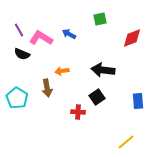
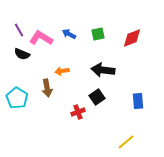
green square: moved 2 px left, 15 px down
red cross: rotated 24 degrees counterclockwise
